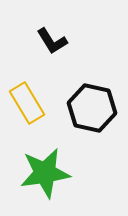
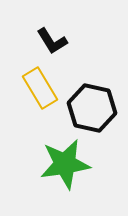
yellow rectangle: moved 13 px right, 15 px up
green star: moved 20 px right, 9 px up
